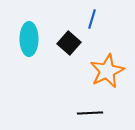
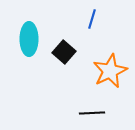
black square: moved 5 px left, 9 px down
orange star: moved 3 px right
black line: moved 2 px right
